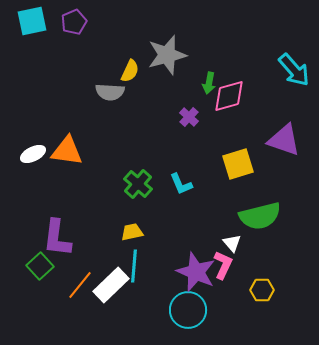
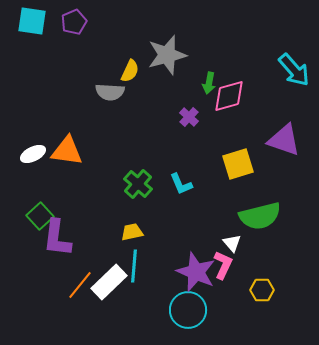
cyan square: rotated 20 degrees clockwise
green square: moved 50 px up
white rectangle: moved 2 px left, 3 px up
